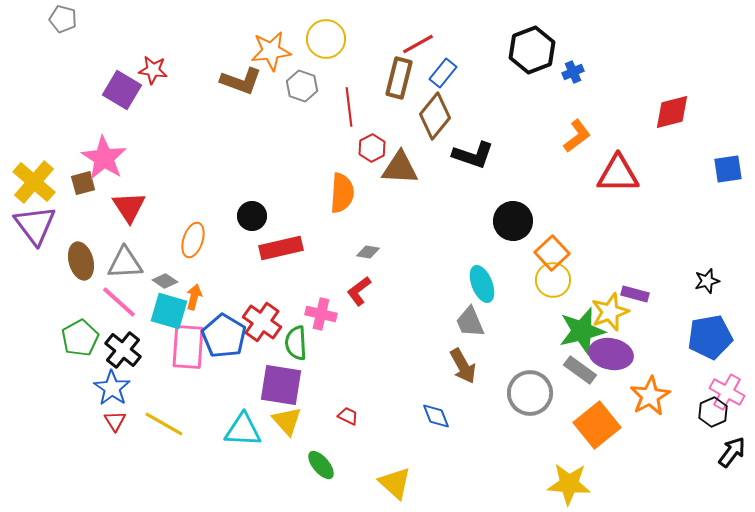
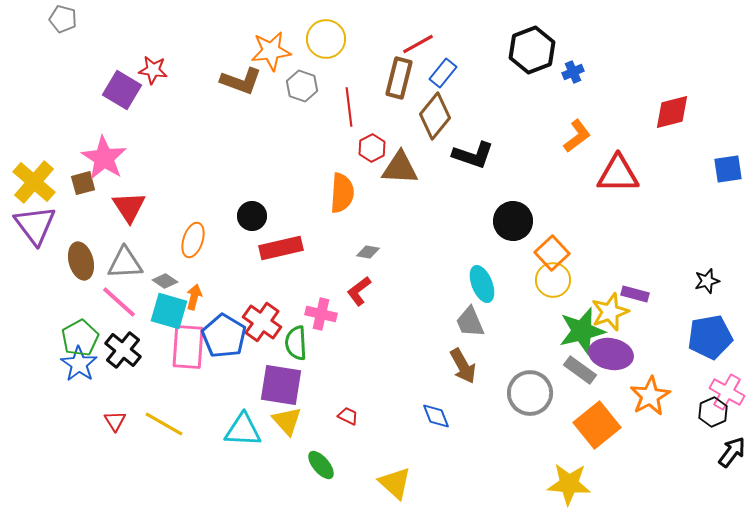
blue star at (112, 388): moved 33 px left, 24 px up
